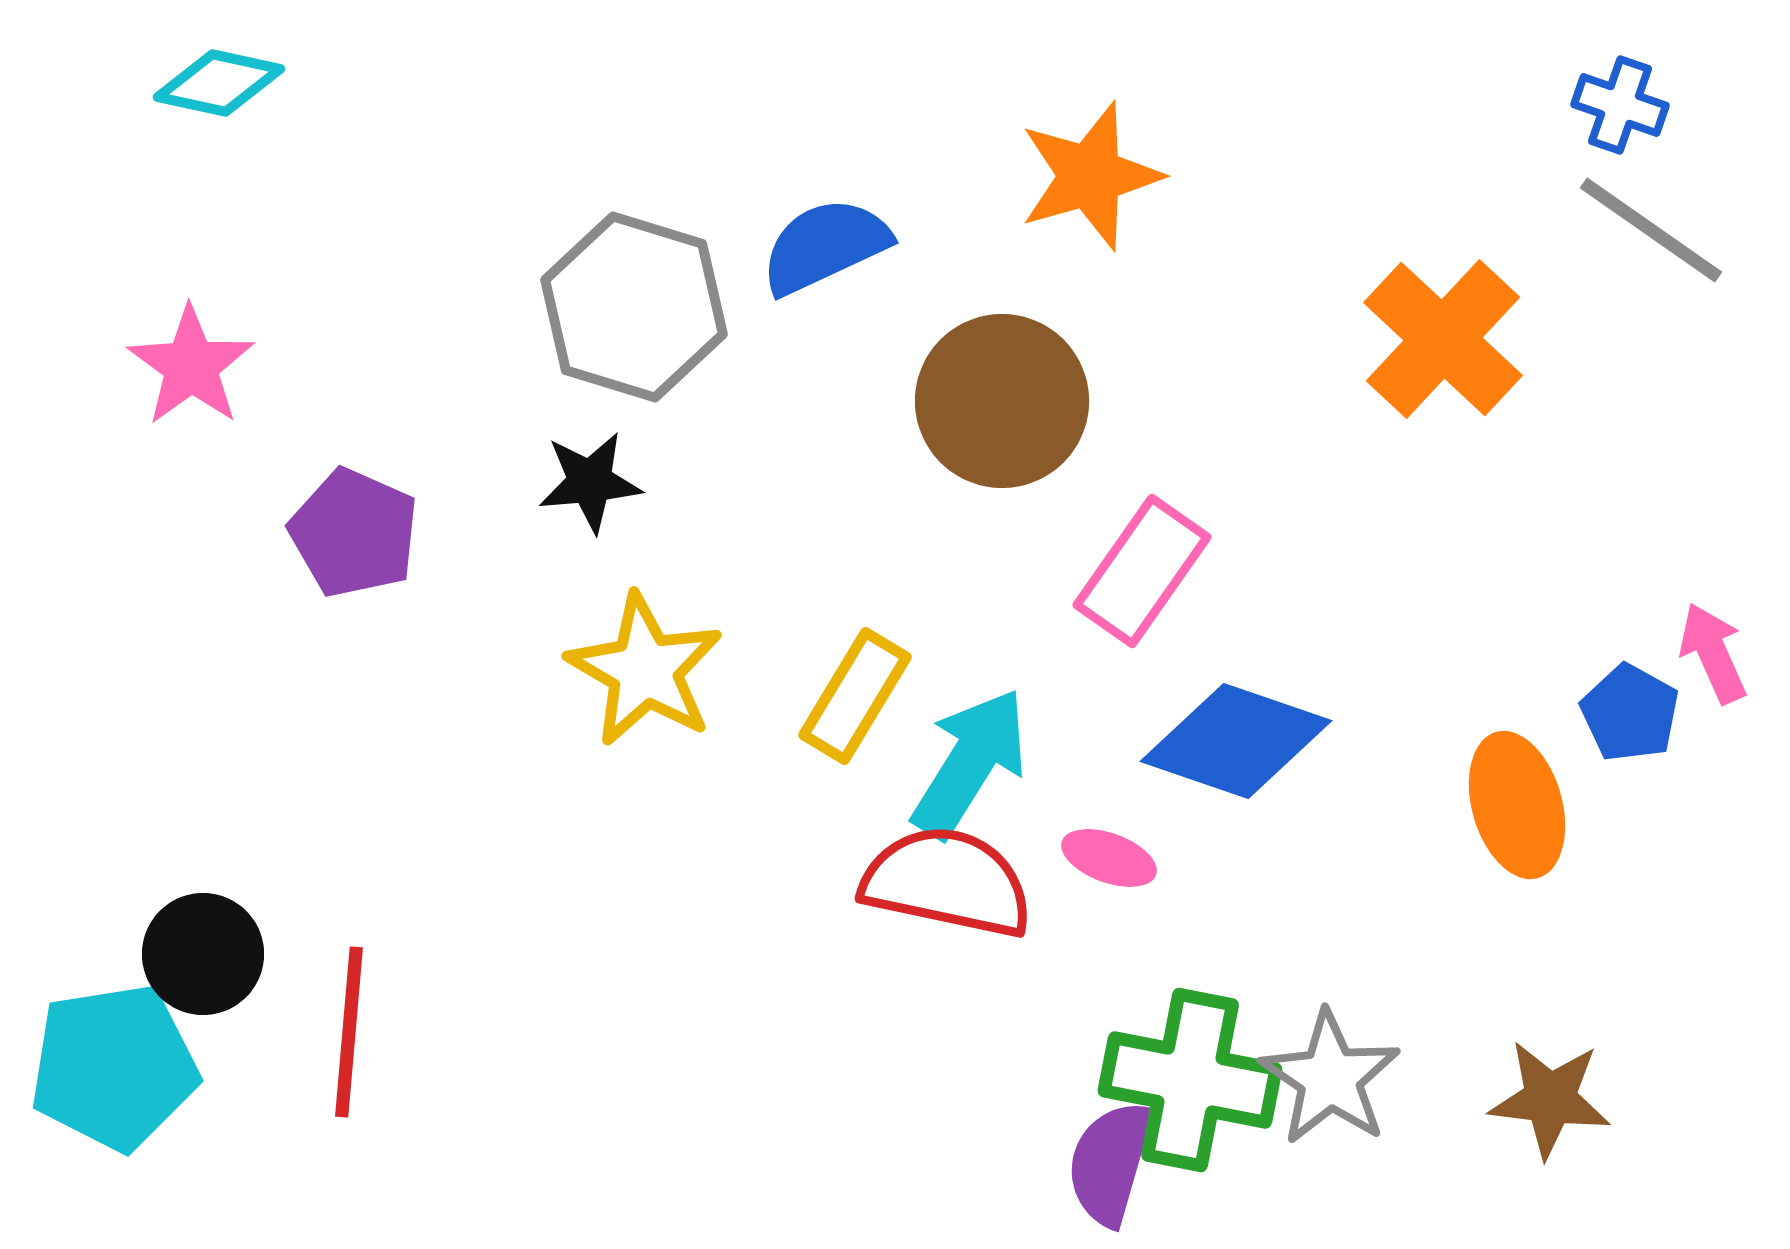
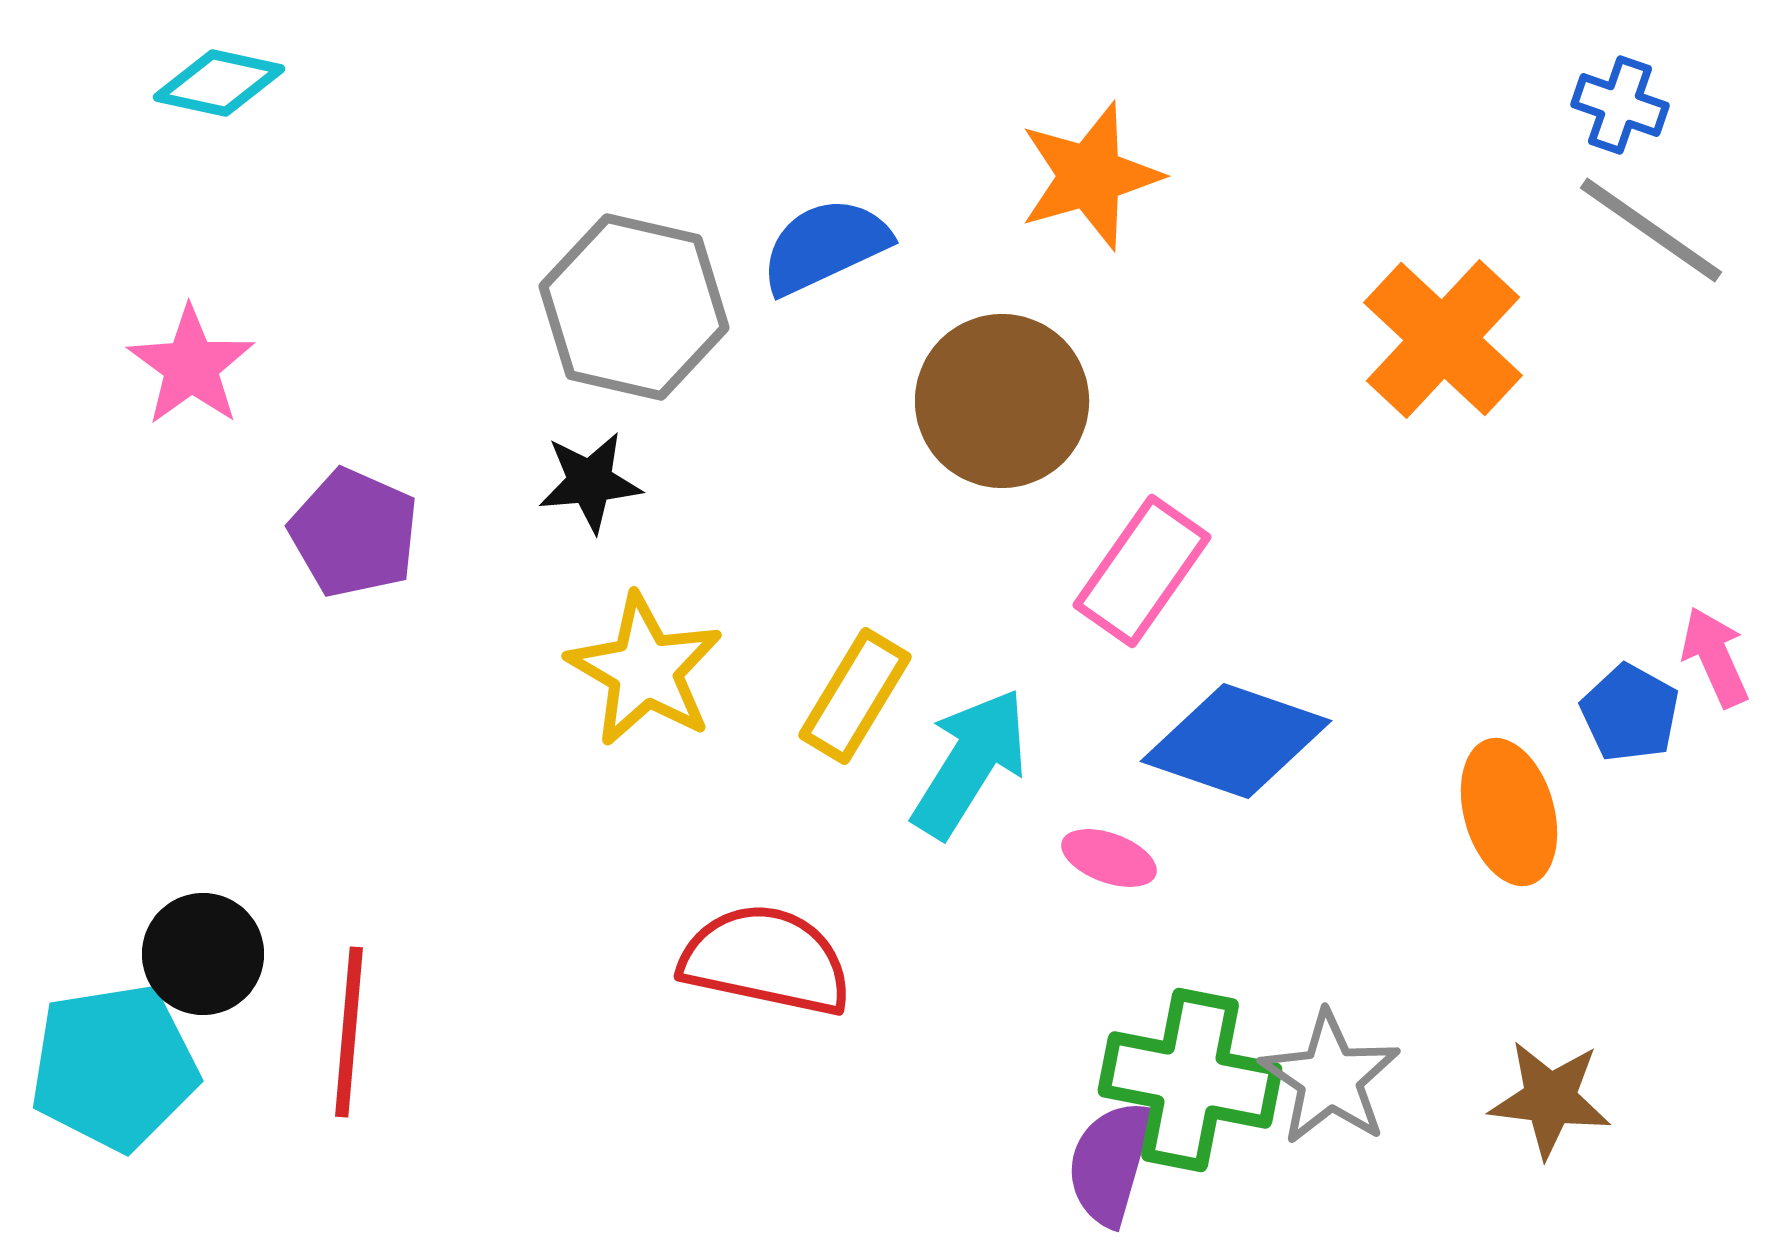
gray hexagon: rotated 4 degrees counterclockwise
pink arrow: moved 2 px right, 4 px down
orange ellipse: moved 8 px left, 7 px down
red semicircle: moved 181 px left, 78 px down
